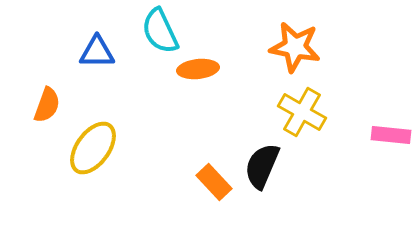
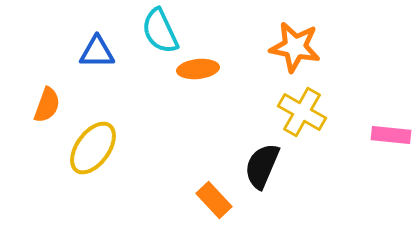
orange rectangle: moved 18 px down
